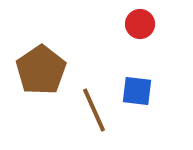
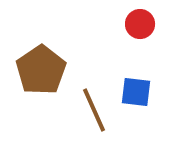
blue square: moved 1 px left, 1 px down
